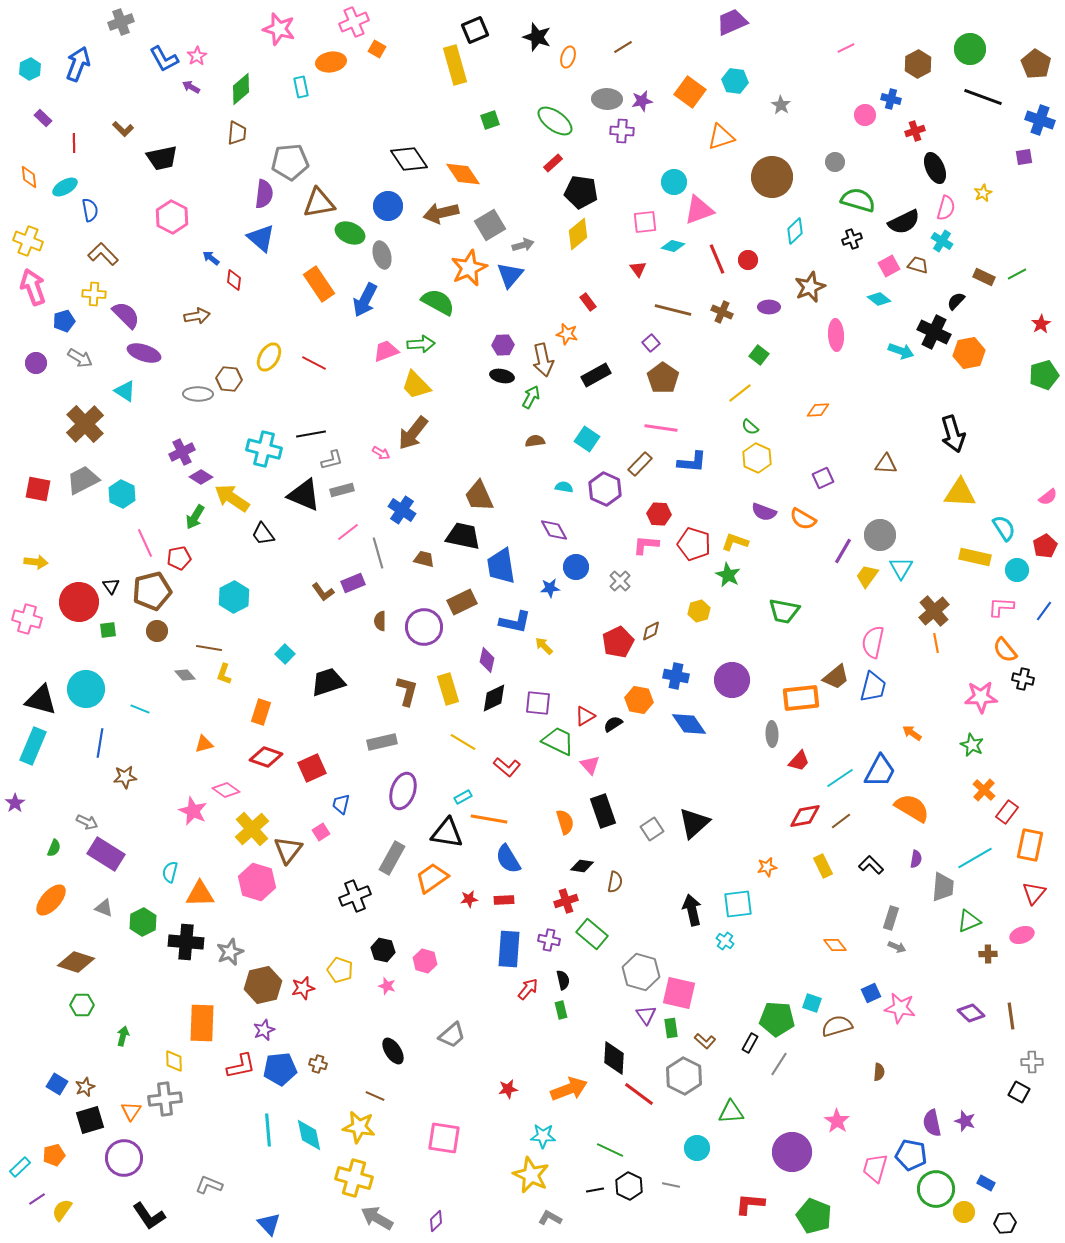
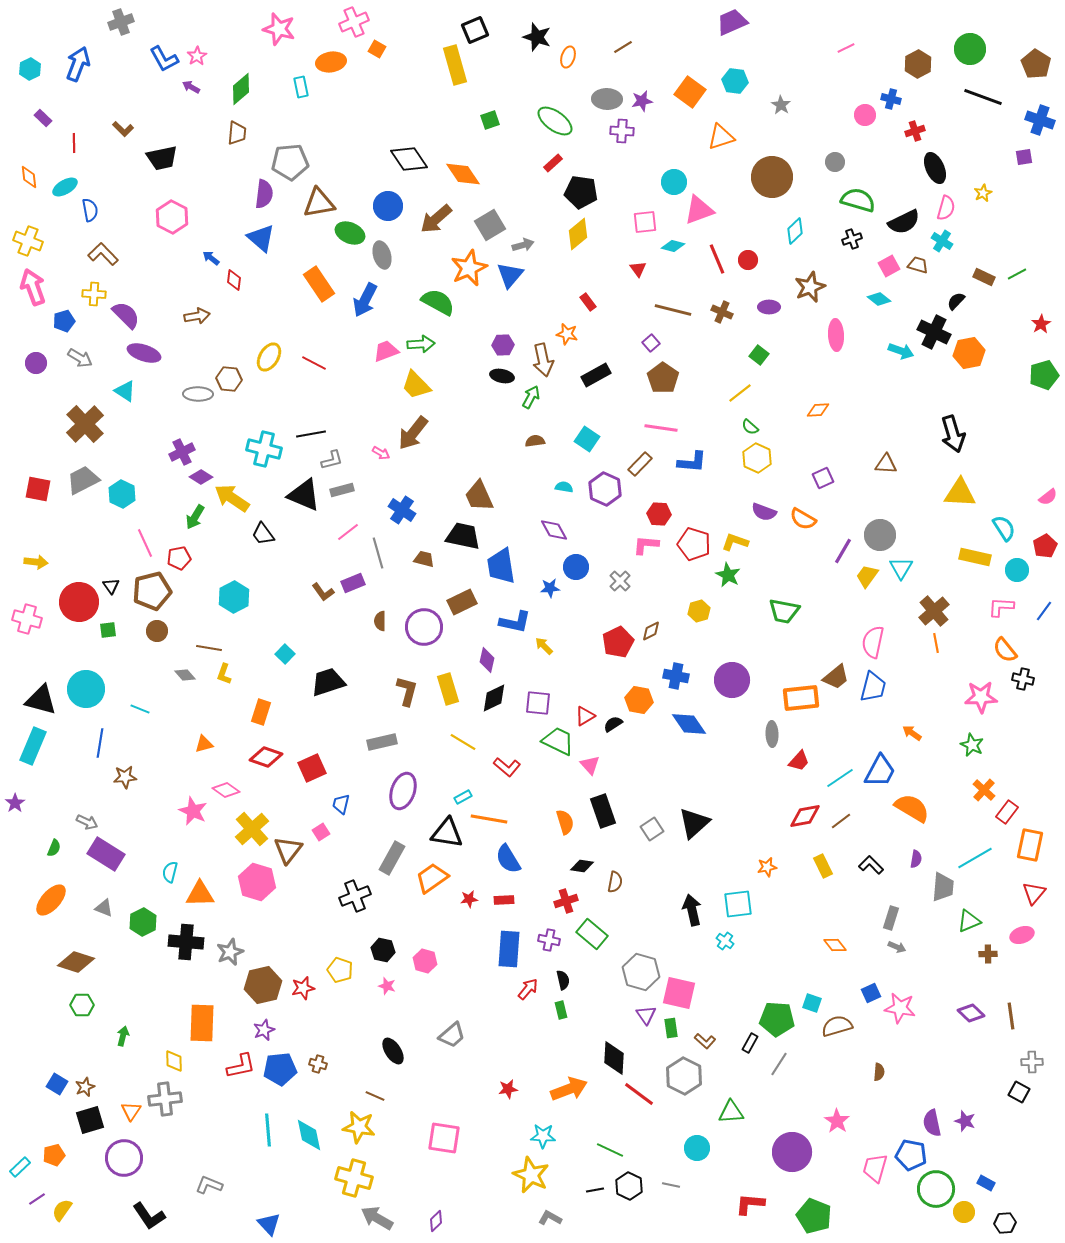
brown arrow at (441, 213): moved 5 px left, 6 px down; rotated 28 degrees counterclockwise
